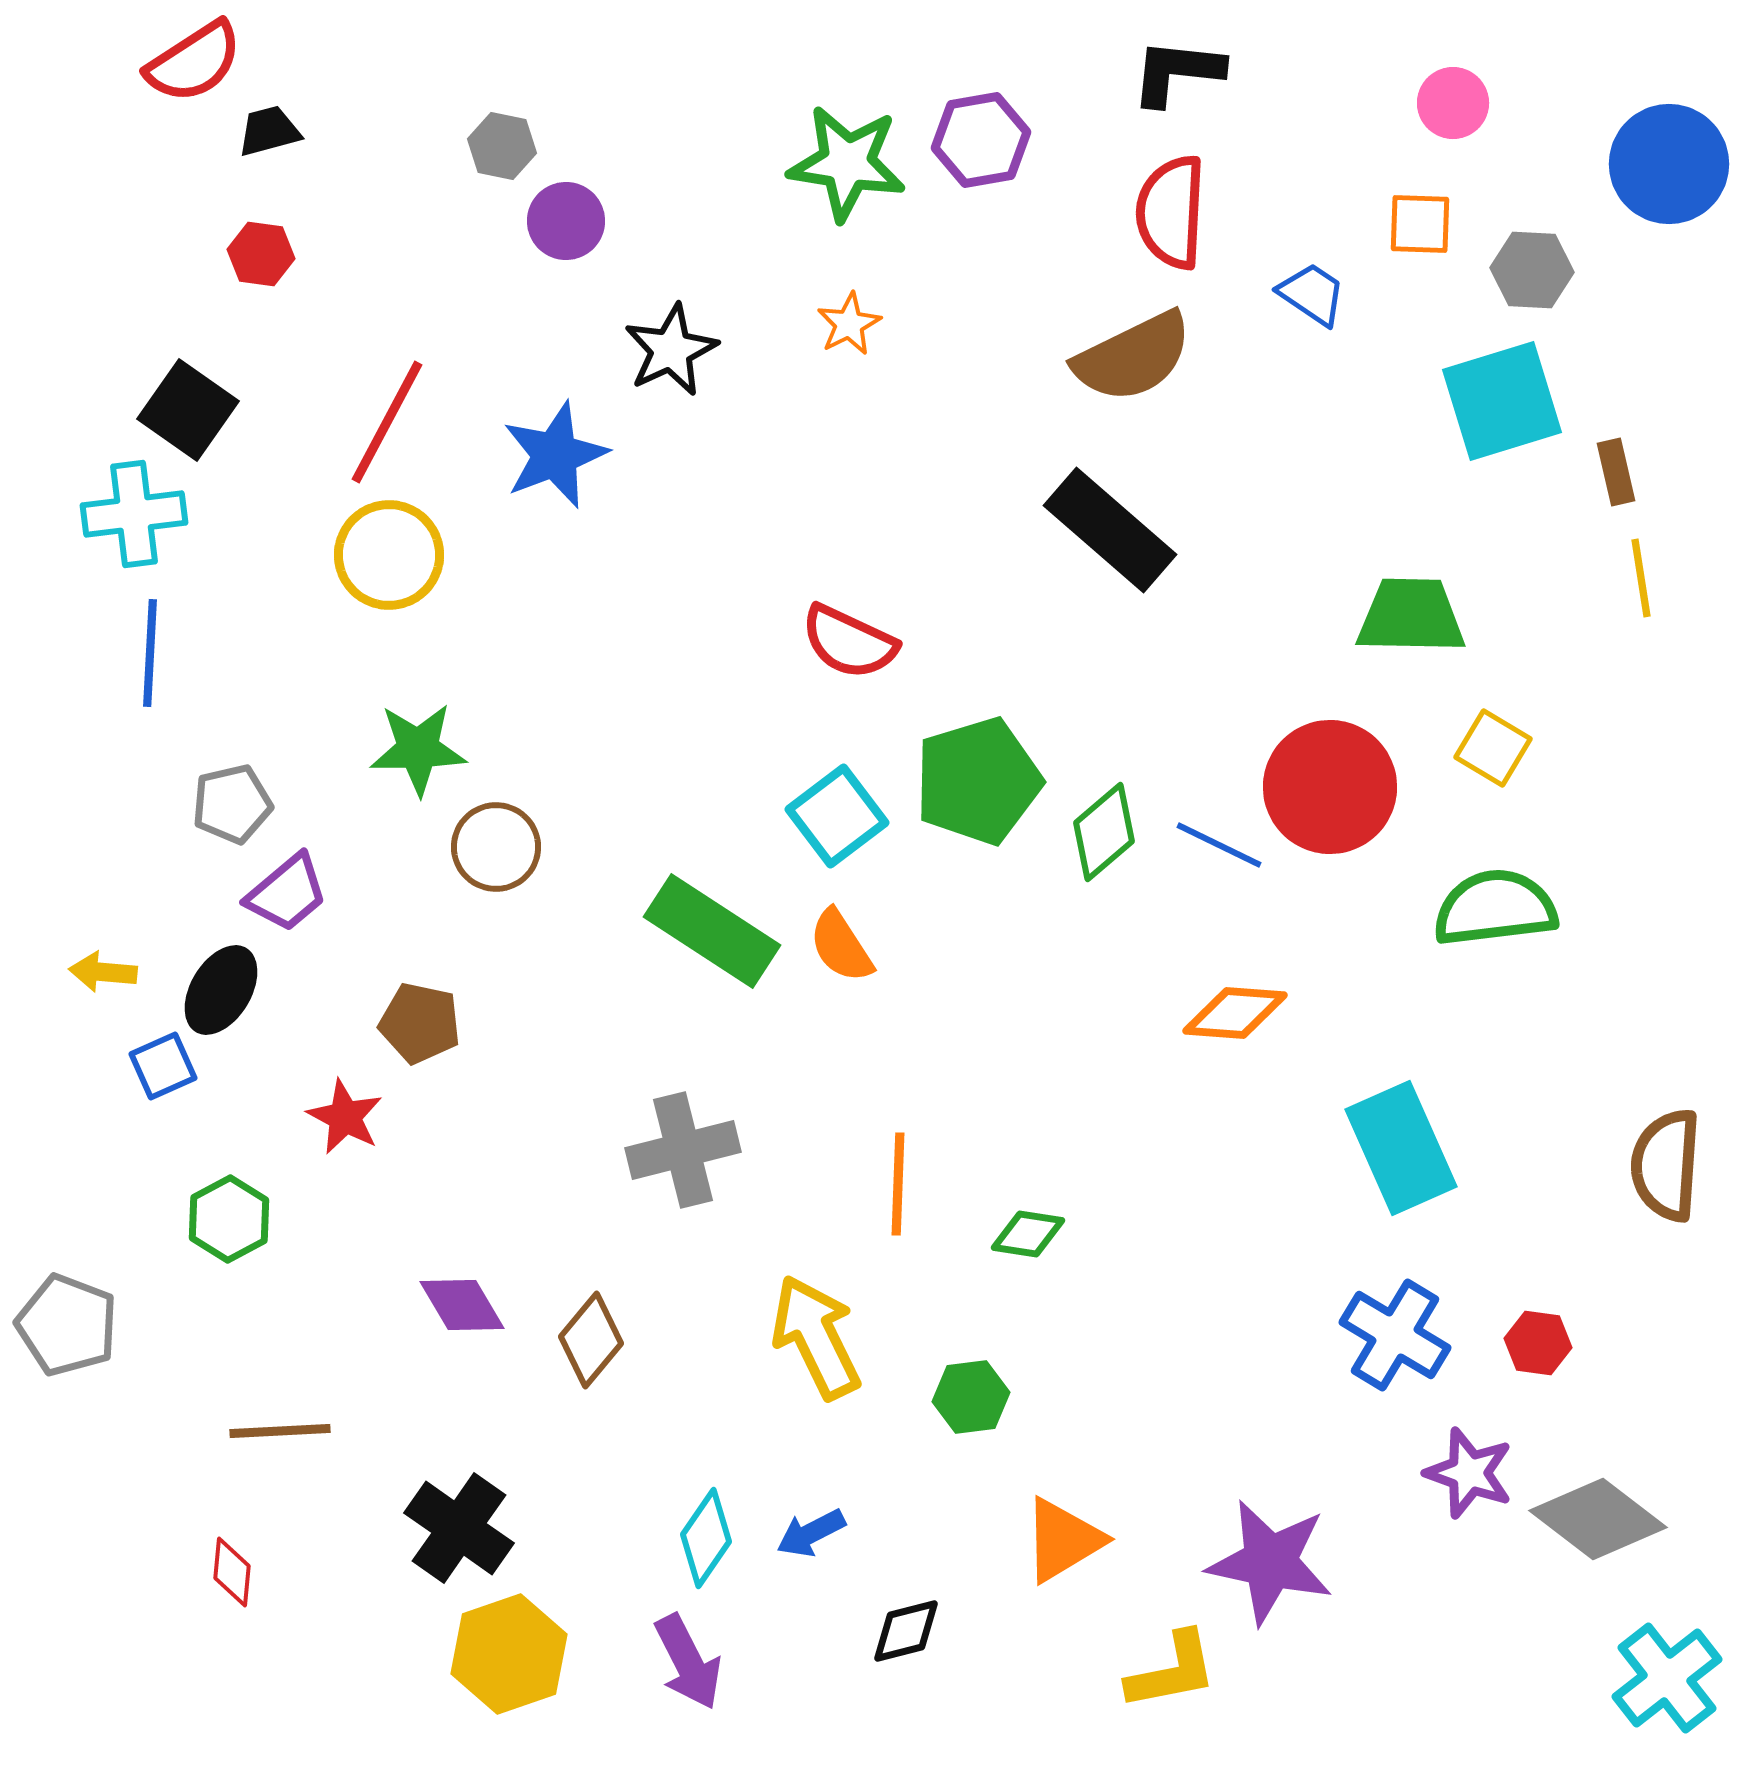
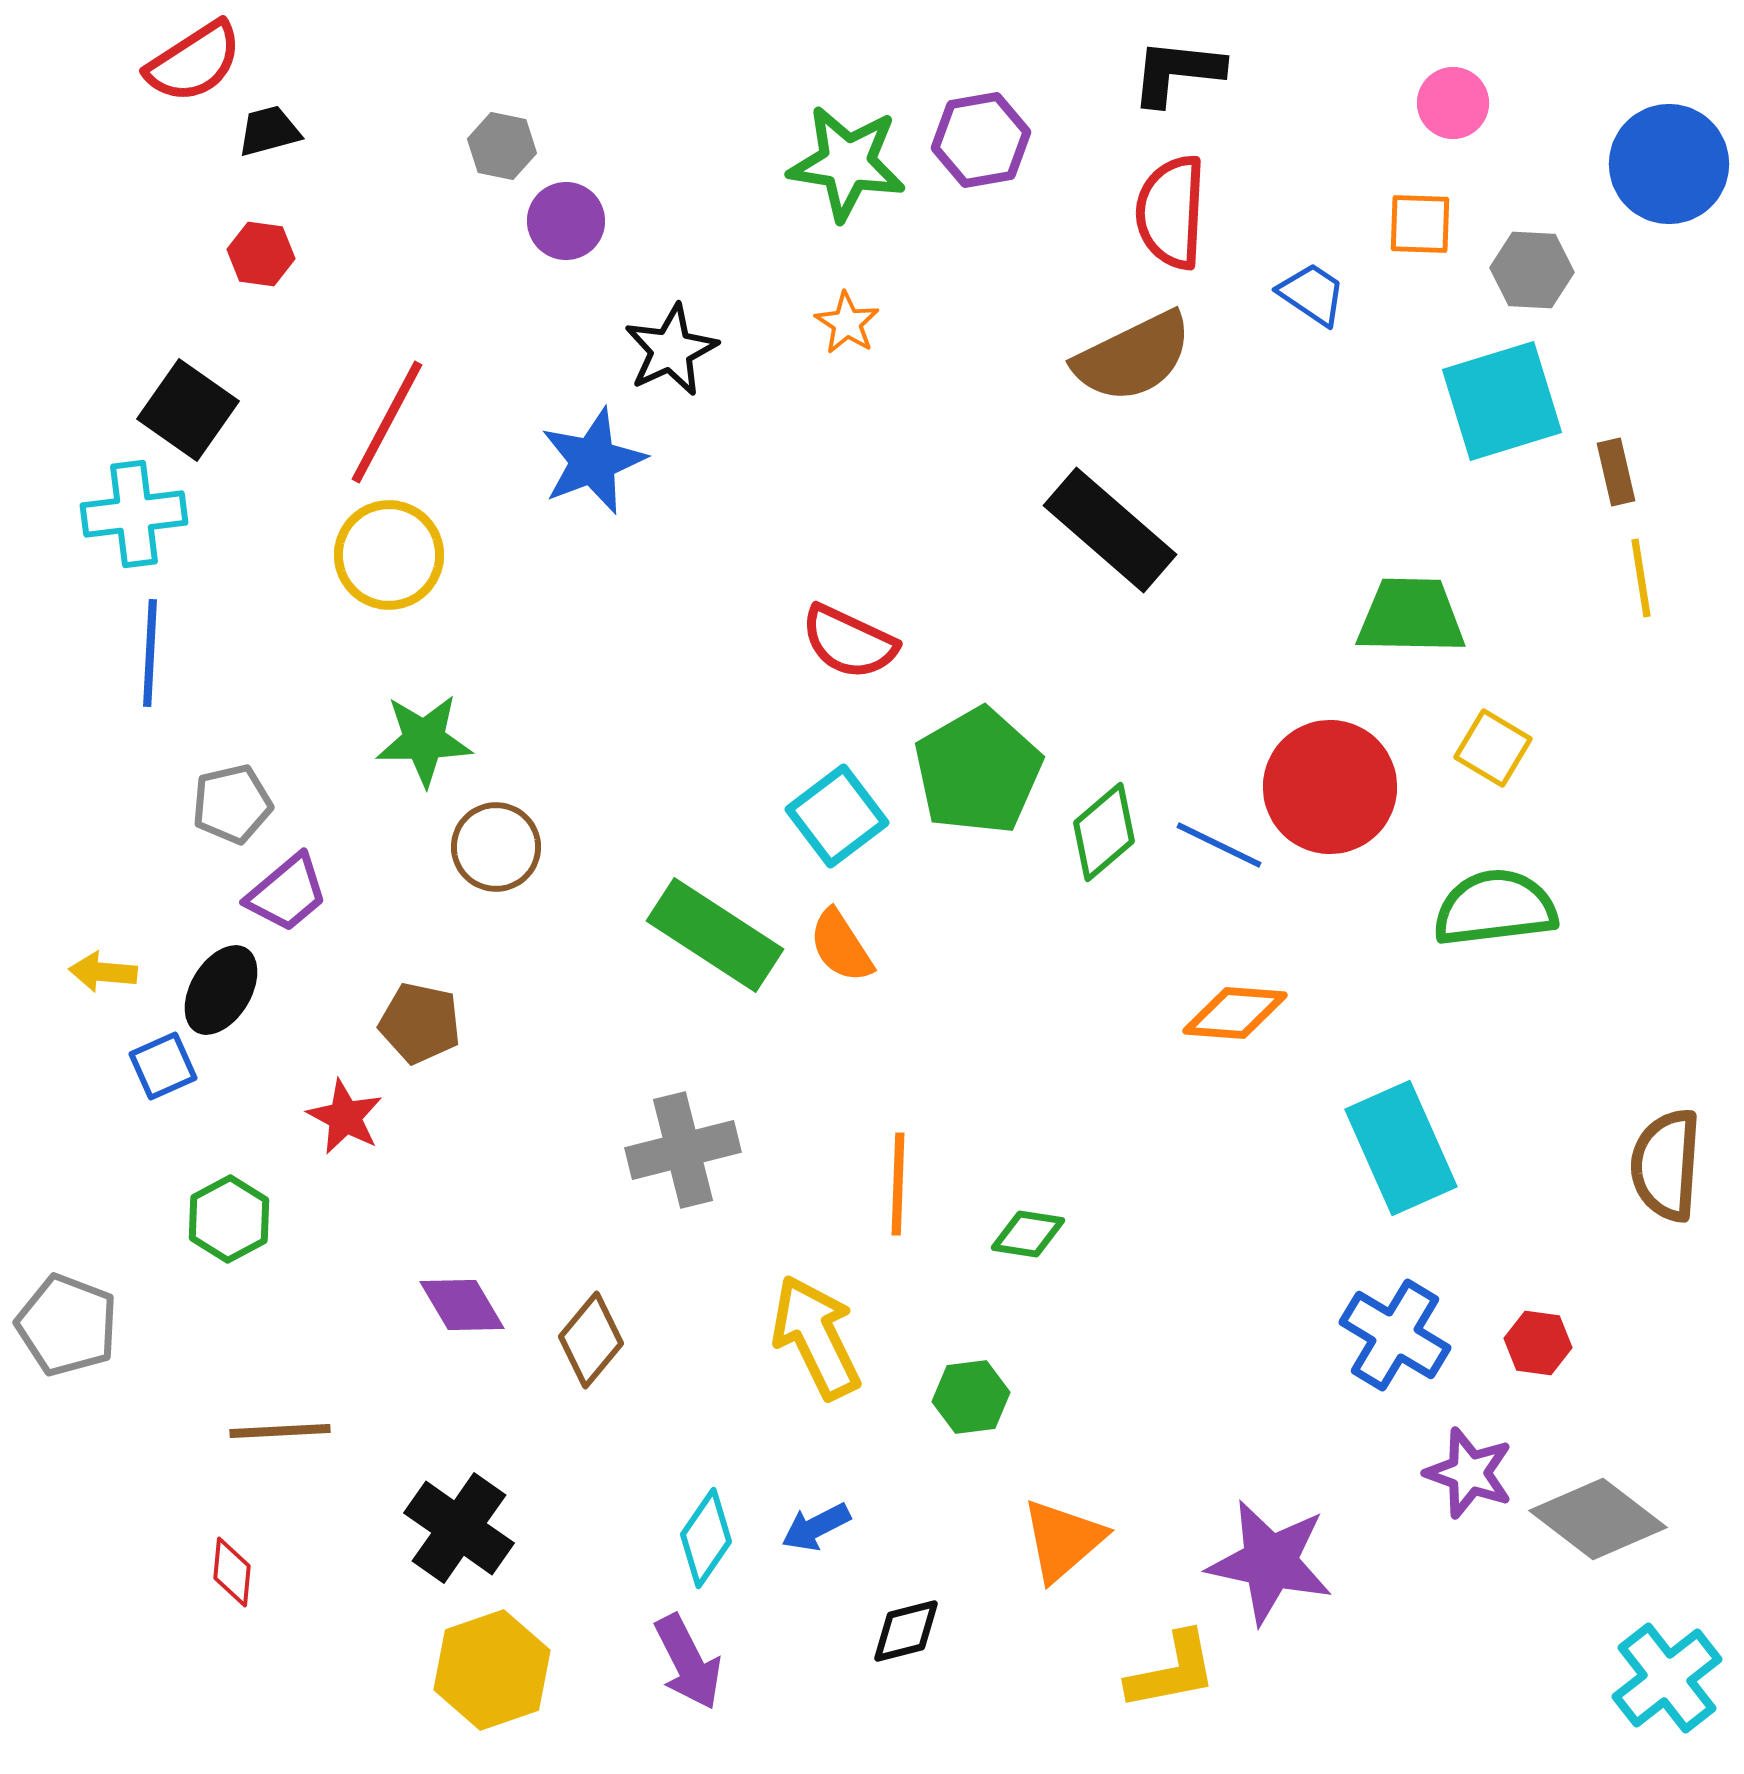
orange star at (849, 324): moved 2 px left, 1 px up; rotated 12 degrees counterclockwise
blue star at (555, 455): moved 38 px right, 6 px down
green star at (418, 749): moved 6 px right, 9 px up
green pentagon at (978, 781): moved 10 px up; rotated 13 degrees counterclockwise
green rectangle at (712, 931): moved 3 px right, 4 px down
blue arrow at (811, 1533): moved 5 px right, 6 px up
orange triangle at (1063, 1540): rotated 10 degrees counterclockwise
yellow hexagon at (509, 1654): moved 17 px left, 16 px down
